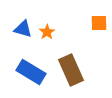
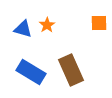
orange star: moved 7 px up
